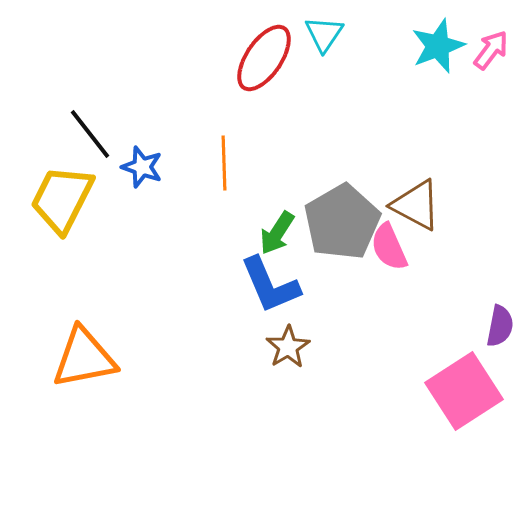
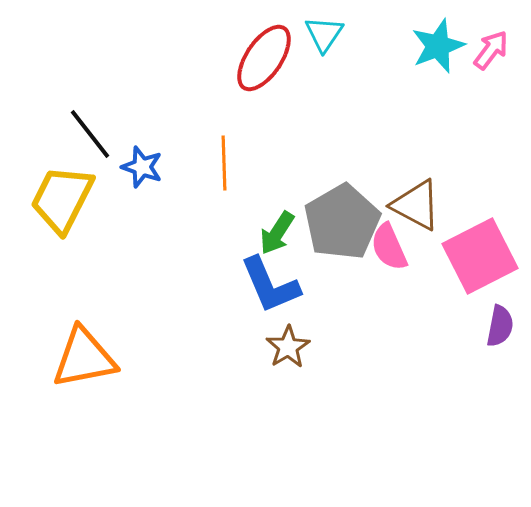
pink square: moved 16 px right, 135 px up; rotated 6 degrees clockwise
